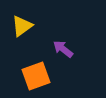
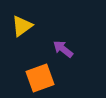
orange square: moved 4 px right, 2 px down
